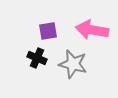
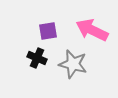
pink arrow: rotated 16 degrees clockwise
